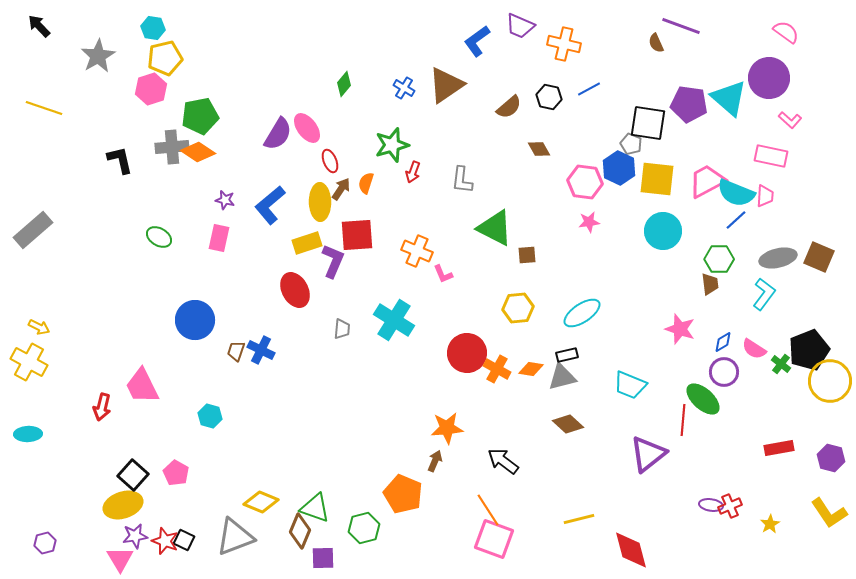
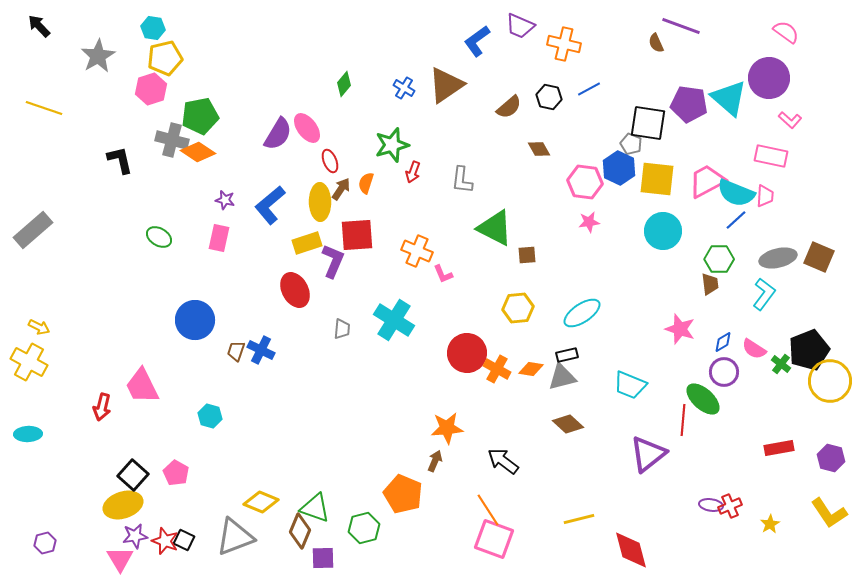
gray cross at (172, 147): moved 7 px up; rotated 20 degrees clockwise
